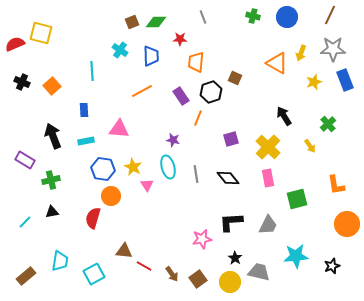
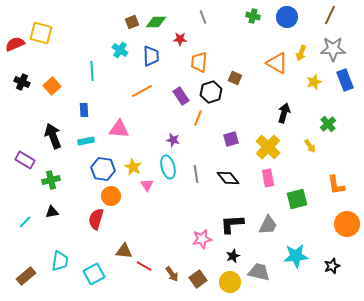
orange trapezoid at (196, 62): moved 3 px right
black arrow at (284, 116): moved 3 px up; rotated 48 degrees clockwise
red semicircle at (93, 218): moved 3 px right, 1 px down
black L-shape at (231, 222): moved 1 px right, 2 px down
black star at (235, 258): moved 2 px left, 2 px up; rotated 16 degrees clockwise
